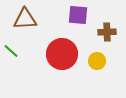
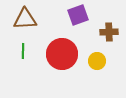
purple square: rotated 25 degrees counterclockwise
brown cross: moved 2 px right
green line: moved 12 px right; rotated 49 degrees clockwise
